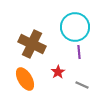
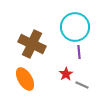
red star: moved 8 px right, 2 px down
